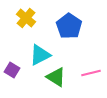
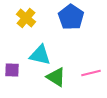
blue pentagon: moved 2 px right, 9 px up
cyan triangle: rotated 40 degrees clockwise
purple square: rotated 28 degrees counterclockwise
